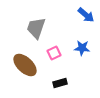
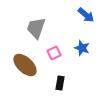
blue star: rotated 14 degrees clockwise
black rectangle: rotated 64 degrees counterclockwise
